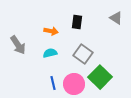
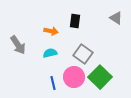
black rectangle: moved 2 px left, 1 px up
pink circle: moved 7 px up
